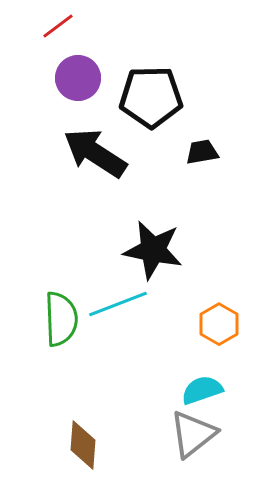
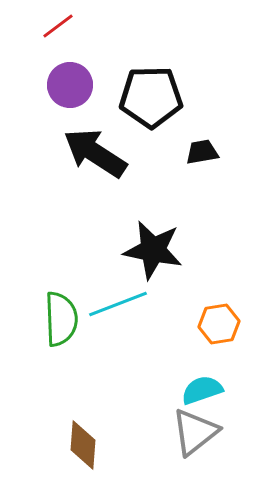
purple circle: moved 8 px left, 7 px down
orange hexagon: rotated 21 degrees clockwise
gray triangle: moved 2 px right, 2 px up
